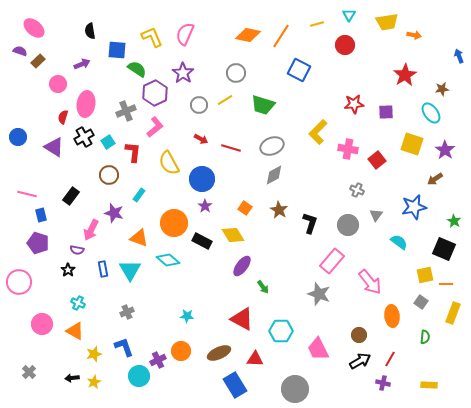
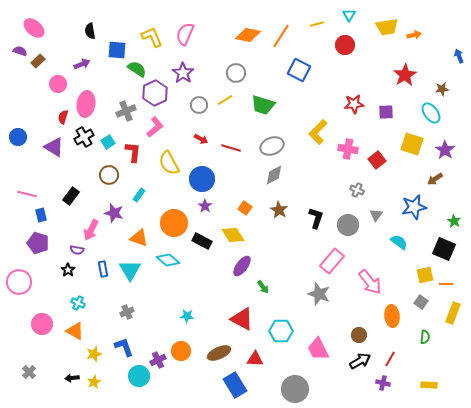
yellow trapezoid at (387, 22): moved 5 px down
orange arrow at (414, 35): rotated 24 degrees counterclockwise
black L-shape at (310, 223): moved 6 px right, 5 px up
